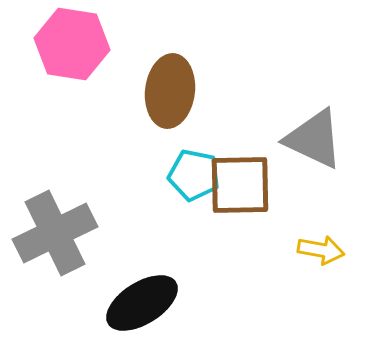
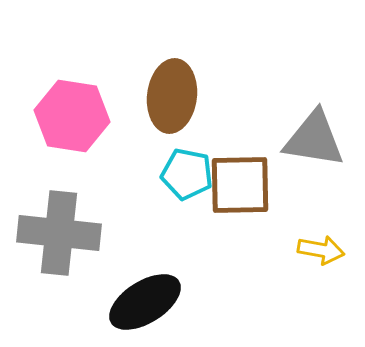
pink hexagon: moved 72 px down
brown ellipse: moved 2 px right, 5 px down
gray triangle: rotated 16 degrees counterclockwise
cyan pentagon: moved 7 px left, 1 px up
gray cross: moved 4 px right; rotated 32 degrees clockwise
black ellipse: moved 3 px right, 1 px up
